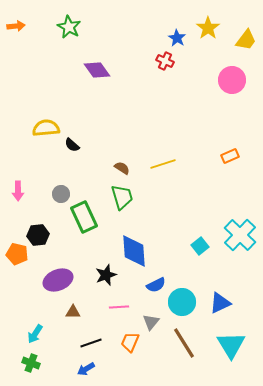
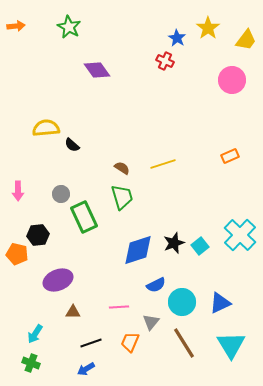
blue diamond: moved 4 px right, 1 px up; rotated 76 degrees clockwise
black star: moved 68 px right, 32 px up
